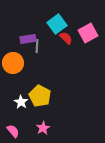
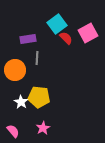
gray line: moved 12 px down
orange circle: moved 2 px right, 7 px down
yellow pentagon: moved 1 px left, 1 px down; rotated 20 degrees counterclockwise
